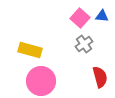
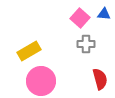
blue triangle: moved 2 px right, 2 px up
gray cross: moved 2 px right; rotated 36 degrees clockwise
yellow rectangle: moved 1 px left, 1 px down; rotated 45 degrees counterclockwise
red semicircle: moved 2 px down
